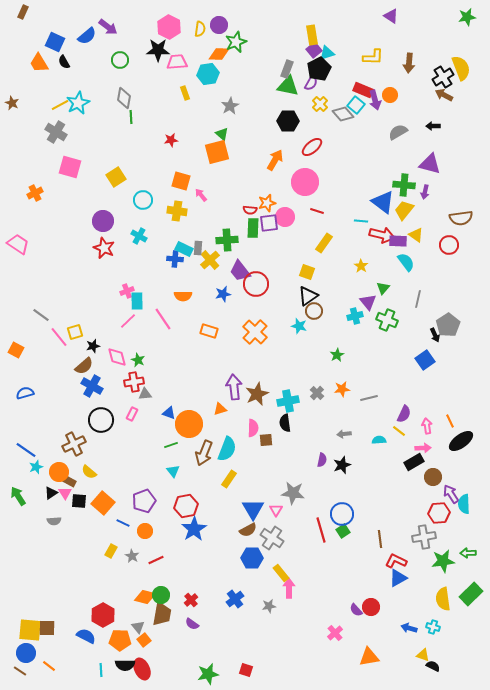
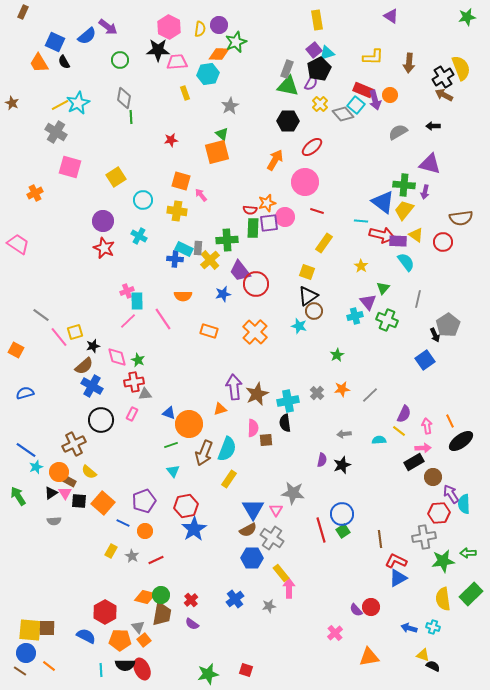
yellow rectangle at (312, 35): moved 5 px right, 15 px up
red circle at (449, 245): moved 6 px left, 3 px up
gray line at (369, 398): moved 1 px right, 3 px up; rotated 30 degrees counterclockwise
red hexagon at (103, 615): moved 2 px right, 3 px up
